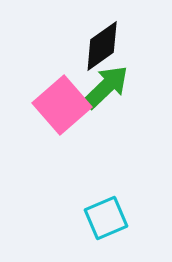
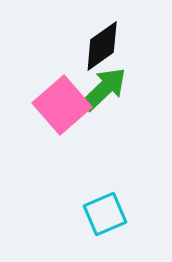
green arrow: moved 2 px left, 2 px down
cyan square: moved 1 px left, 4 px up
